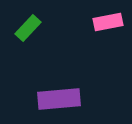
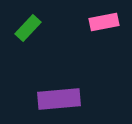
pink rectangle: moved 4 px left
